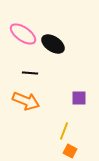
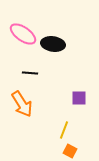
black ellipse: rotated 25 degrees counterclockwise
orange arrow: moved 4 px left, 3 px down; rotated 36 degrees clockwise
yellow line: moved 1 px up
